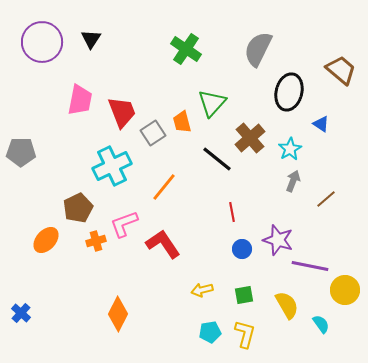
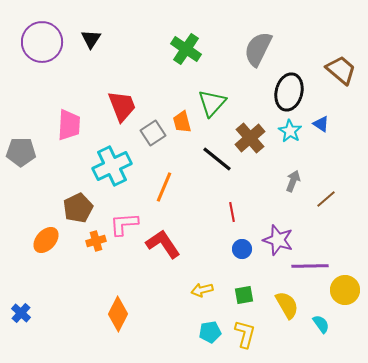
pink trapezoid: moved 11 px left, 25 px down; rotated 8 degrees counterclockwise
red trapezoid: moved 6 px up
cyan star: moved 18 px up; rotated 10 degrees counterclockwise
orange line: rotated 16 degrees counterclockwise
pink L-shape: rotated 16 degrees clockwise
purple line: rotated 12 degrees counterclockwise
